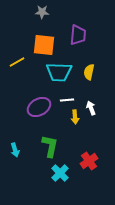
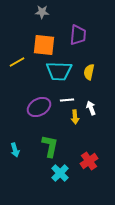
cyan trapezoid: moved 1 px up
